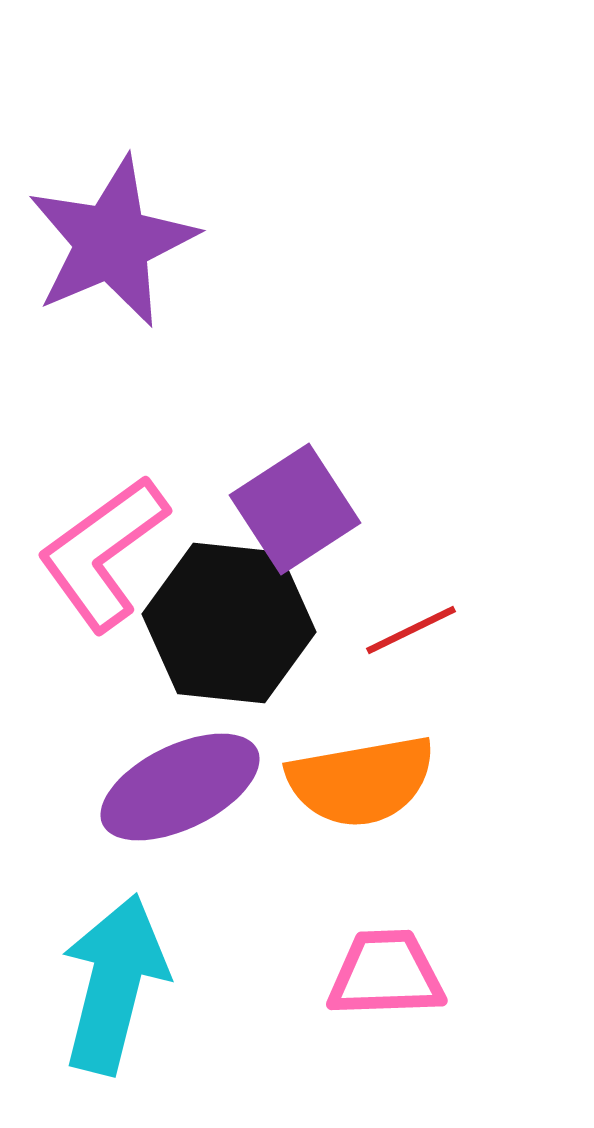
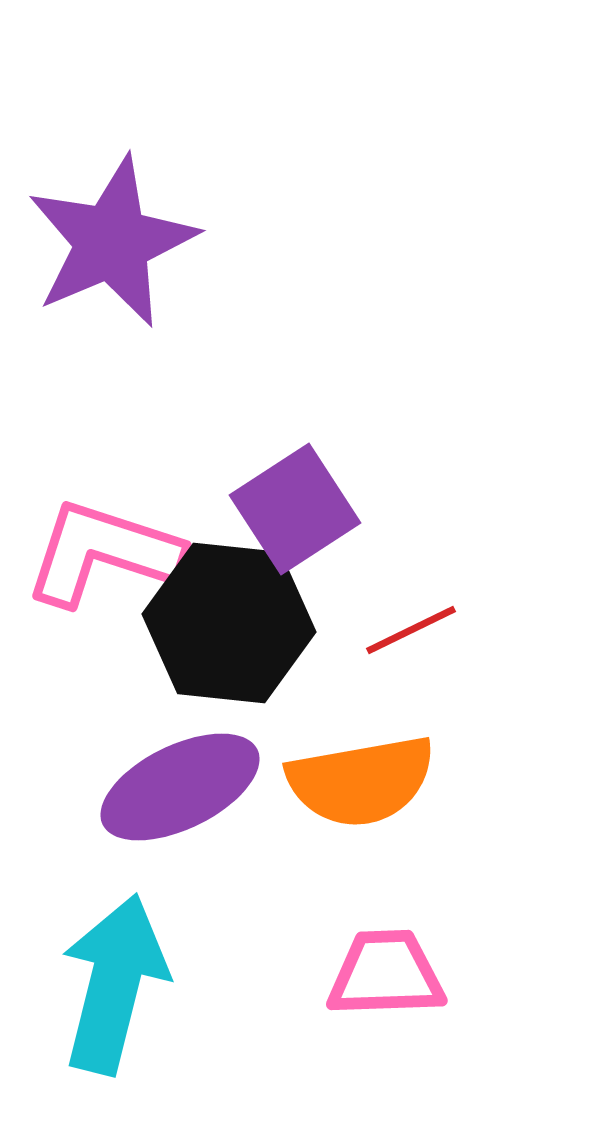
pink L-shape: rotated 54 degrees clockwise
